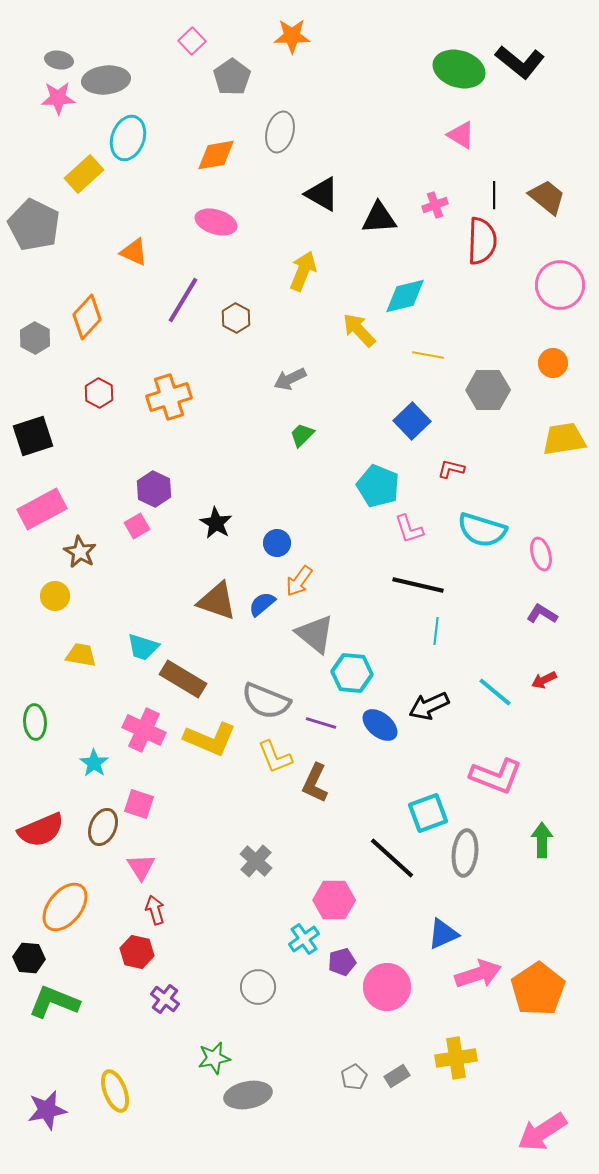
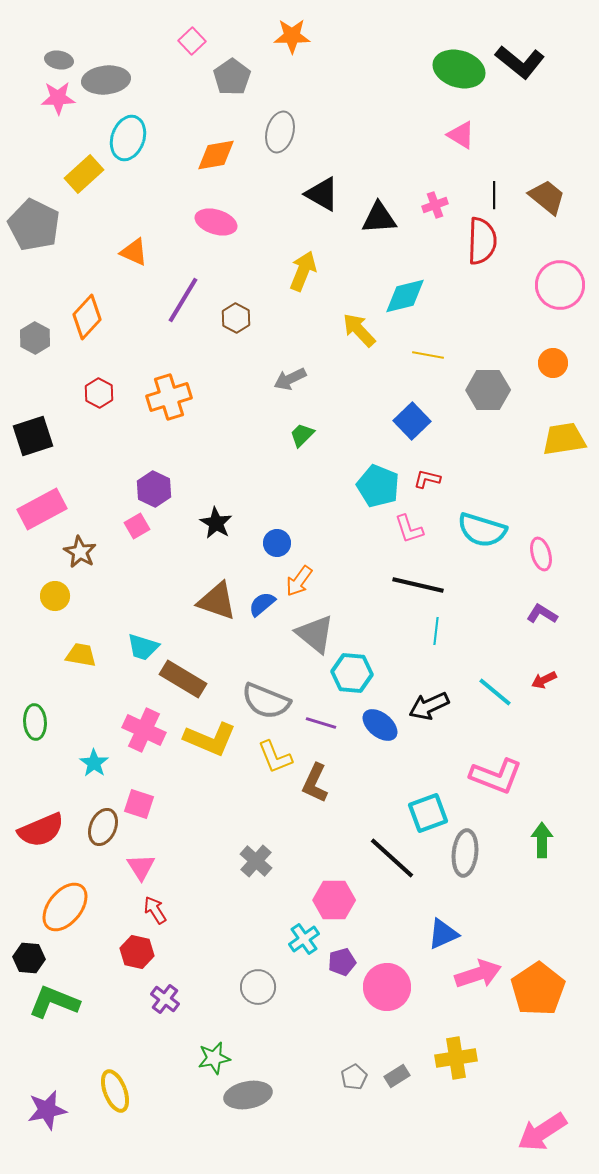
red L-shape at (451, 469): moved 24 px left, 10 px down
red arrow at (155, 910): rotated 16 degrees counterclockwise
